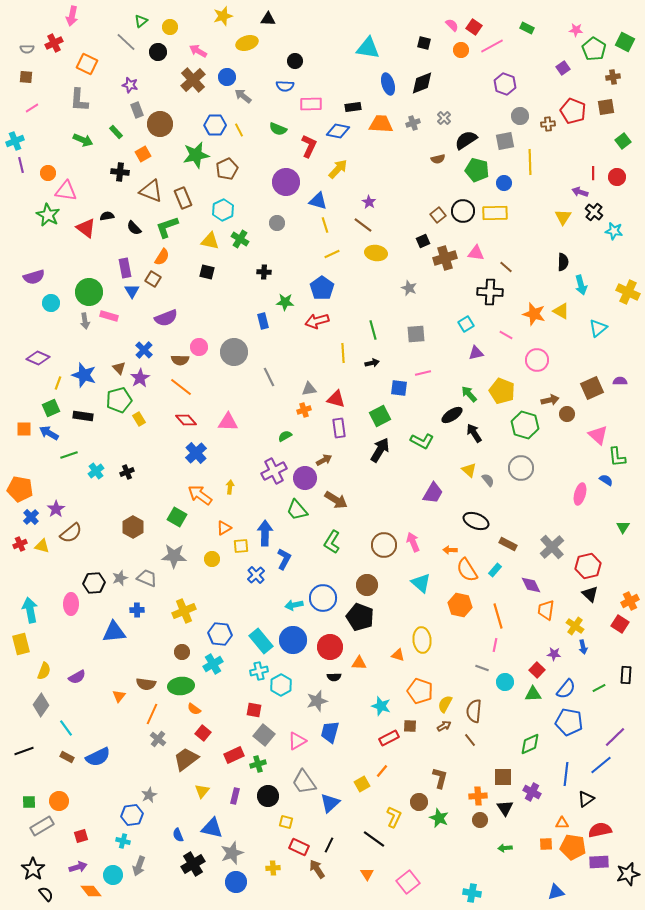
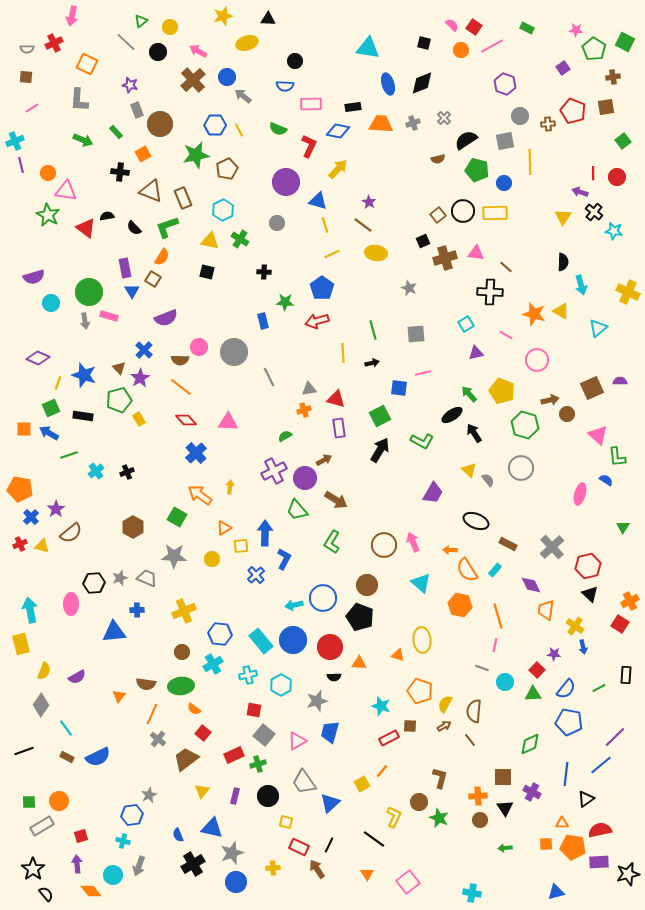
cyan cross at (259, 671): moved 11 px left, 4 px down
purple arrow at (78, 867): moved 1 px left, 3 px up; rotated 78 degrees counterclockwise
